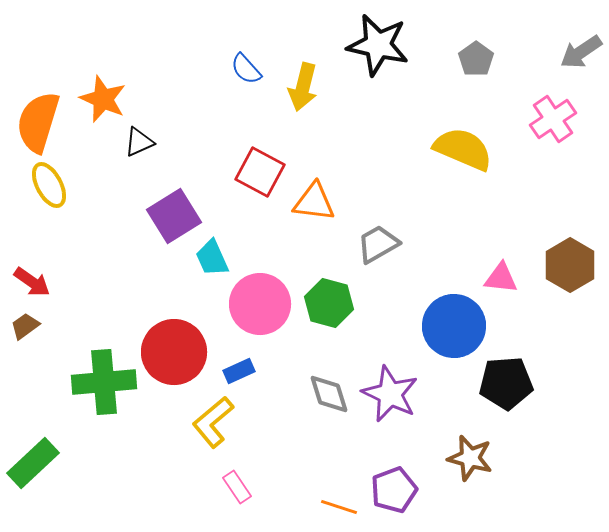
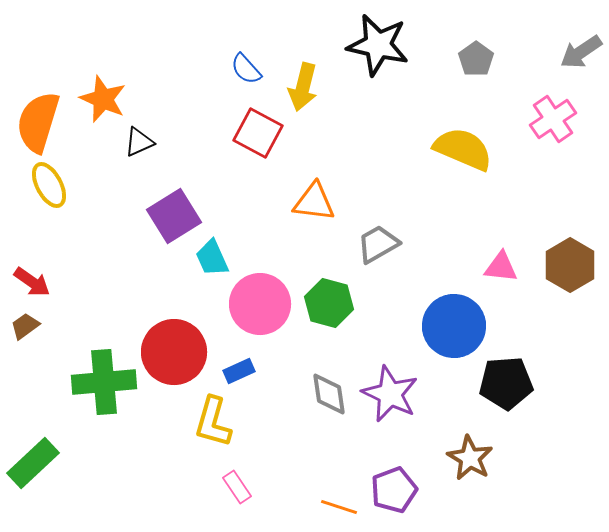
red square: moved 2 px left, 39 px up
pink triangle: moved 11 px up
gray diamond: rotated 9 degrees clockwise
yellow L-shape: rotated 34 degrees counterclockwise
brown star: rotated 15 degrees clockwise
